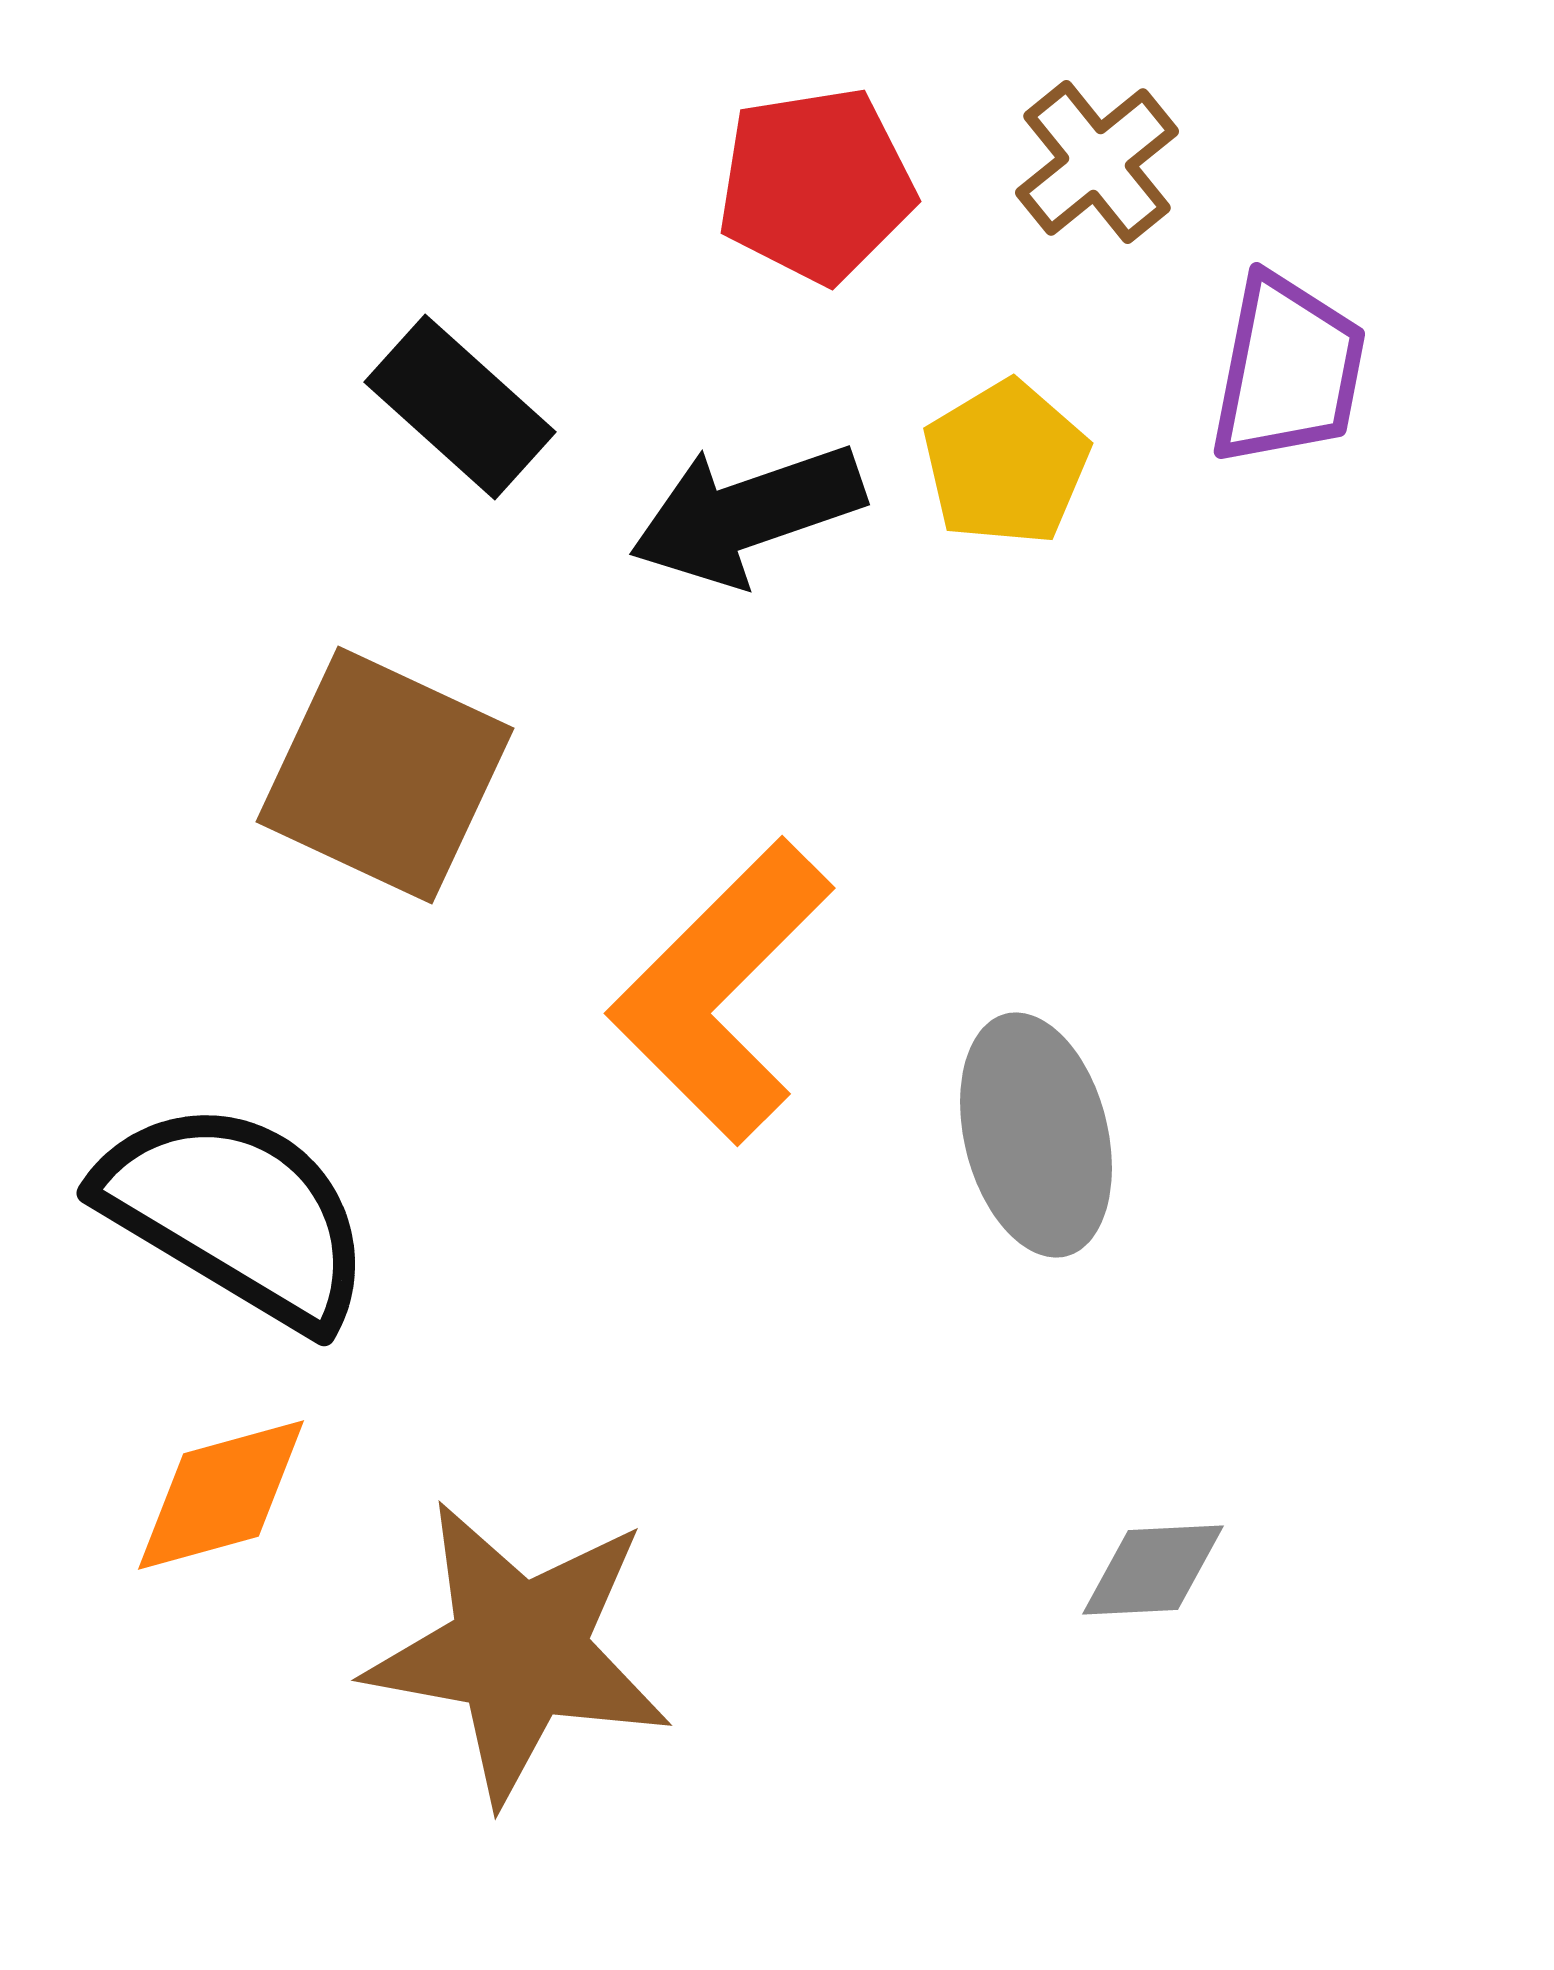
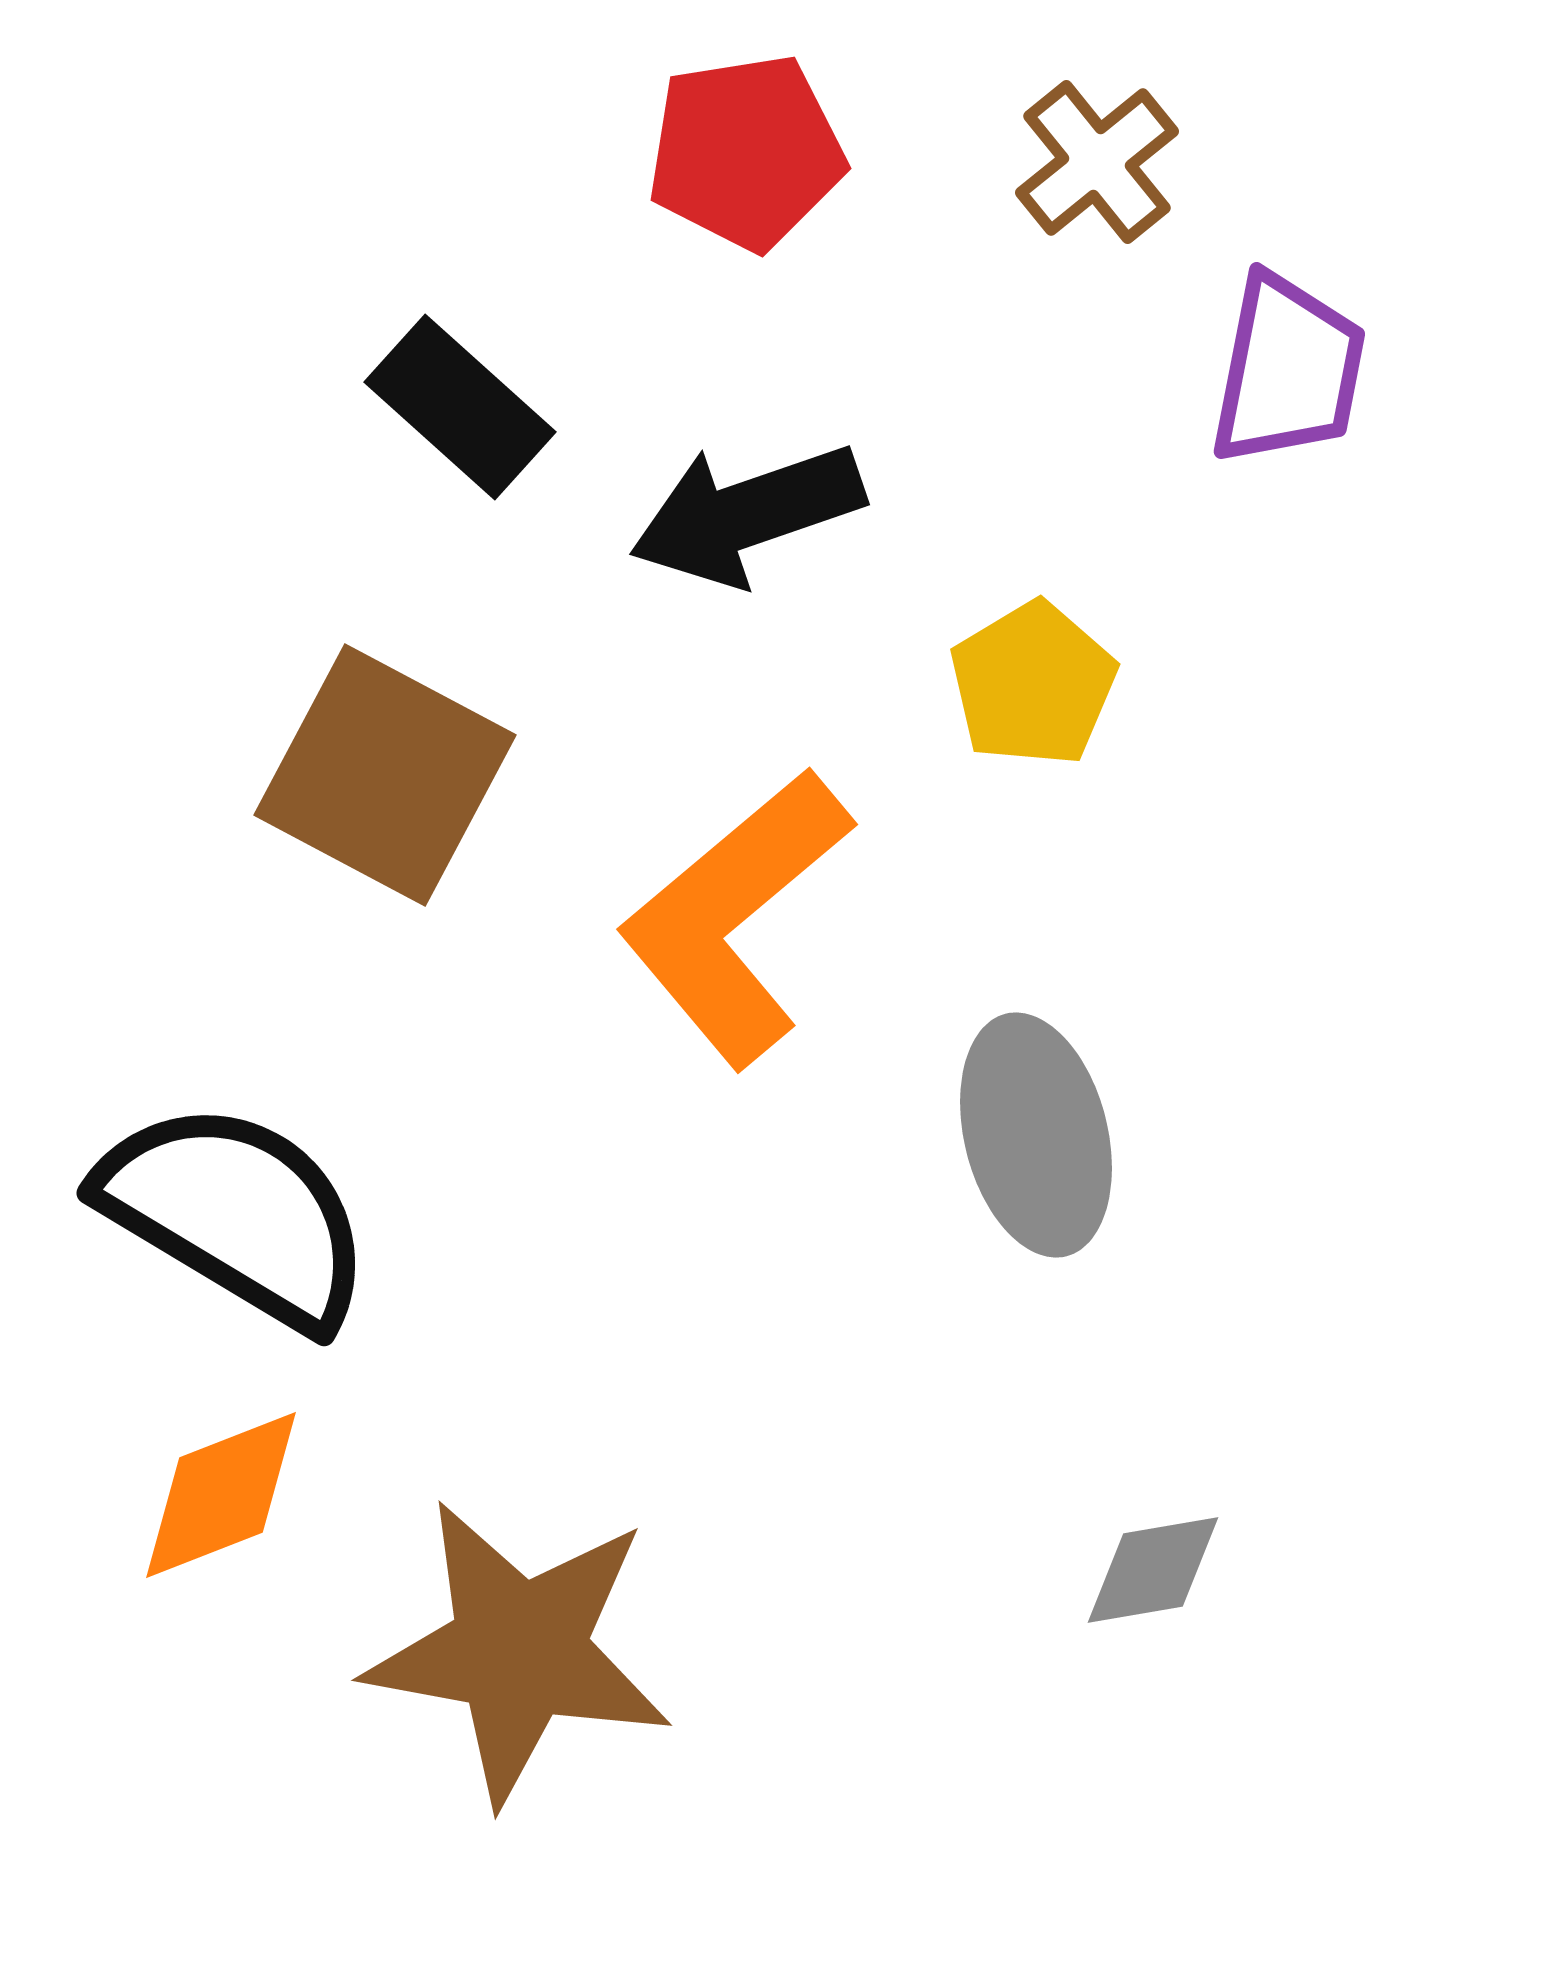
red pentagon: moved 70 px left, 33 px up
yellow pentagon: moved 27 px right, 221 px down
brown square: rotated 3 degrees clockwise
orange L-shape: moved 14 px right, 74 px up; rotated 5 degrees clockwise
orange diamond: rotated 6 degrees counterclockwise
gray diamond: rotated 7 degrees counterclockwise
